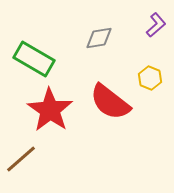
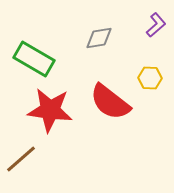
yellow hexagon: rotated 20 degrees counterclockwise
red star: rotated 27 degrees counterclockwise
